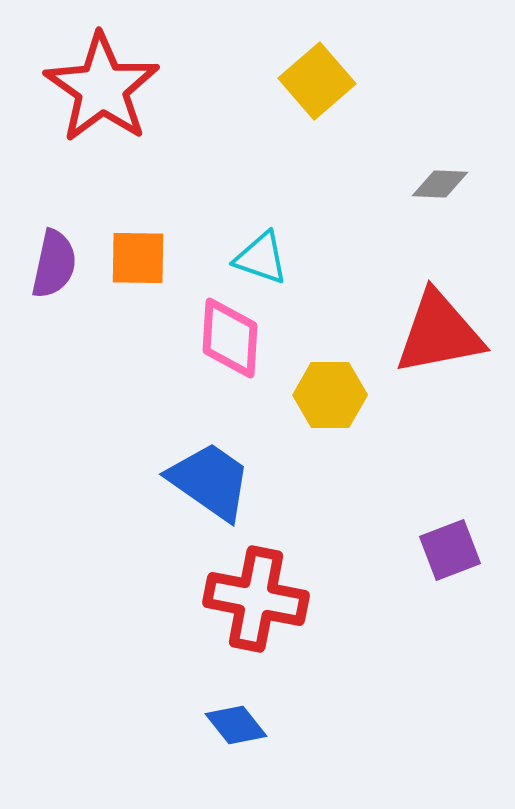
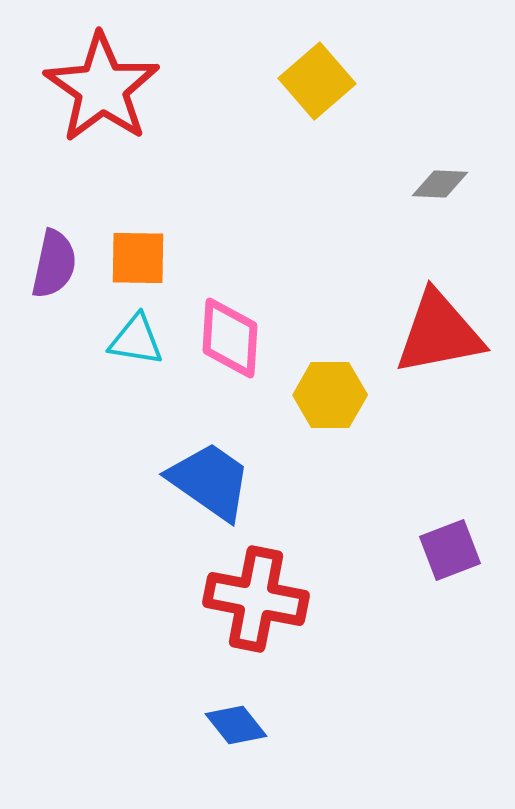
cyan triangle: moved 125 px left, 82 px down; rotated 10 degrees counterclockwise
